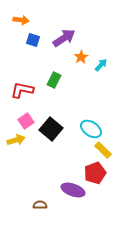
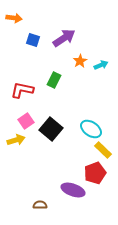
orange arrow: moved 7 px left, 2 px up
orange star: moved 1 px left, 4 px down
cyan arrow: rotated 24 degrees clockwise
